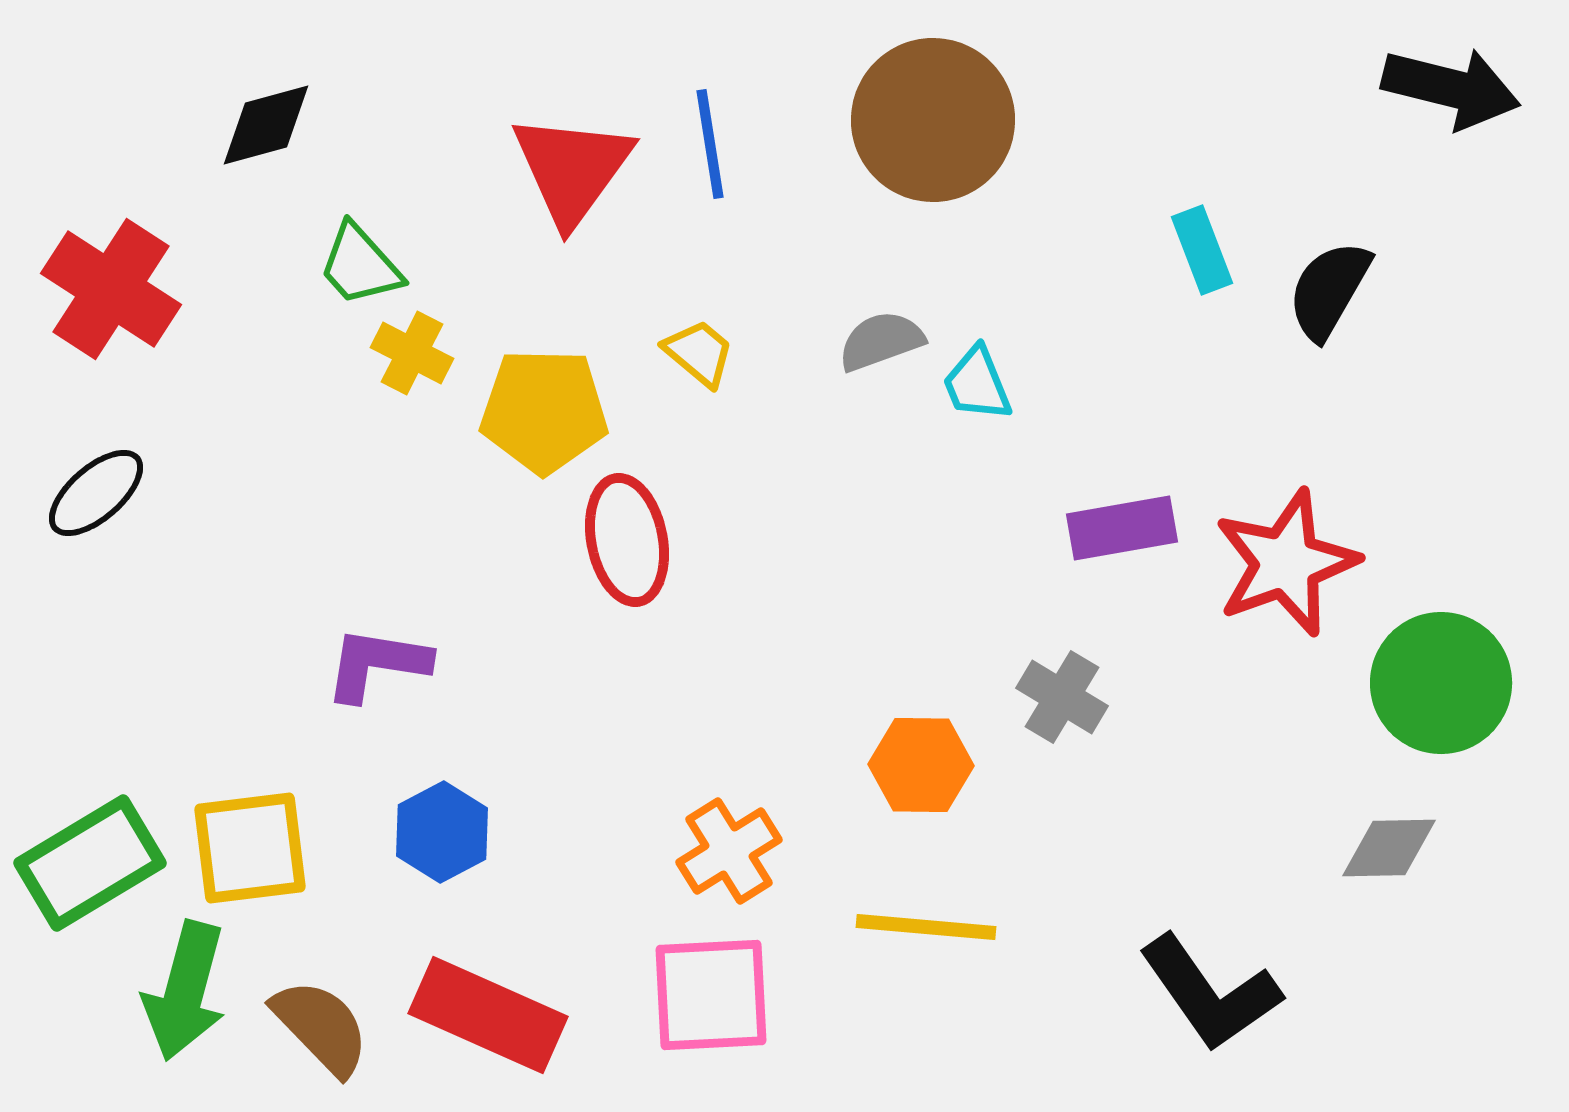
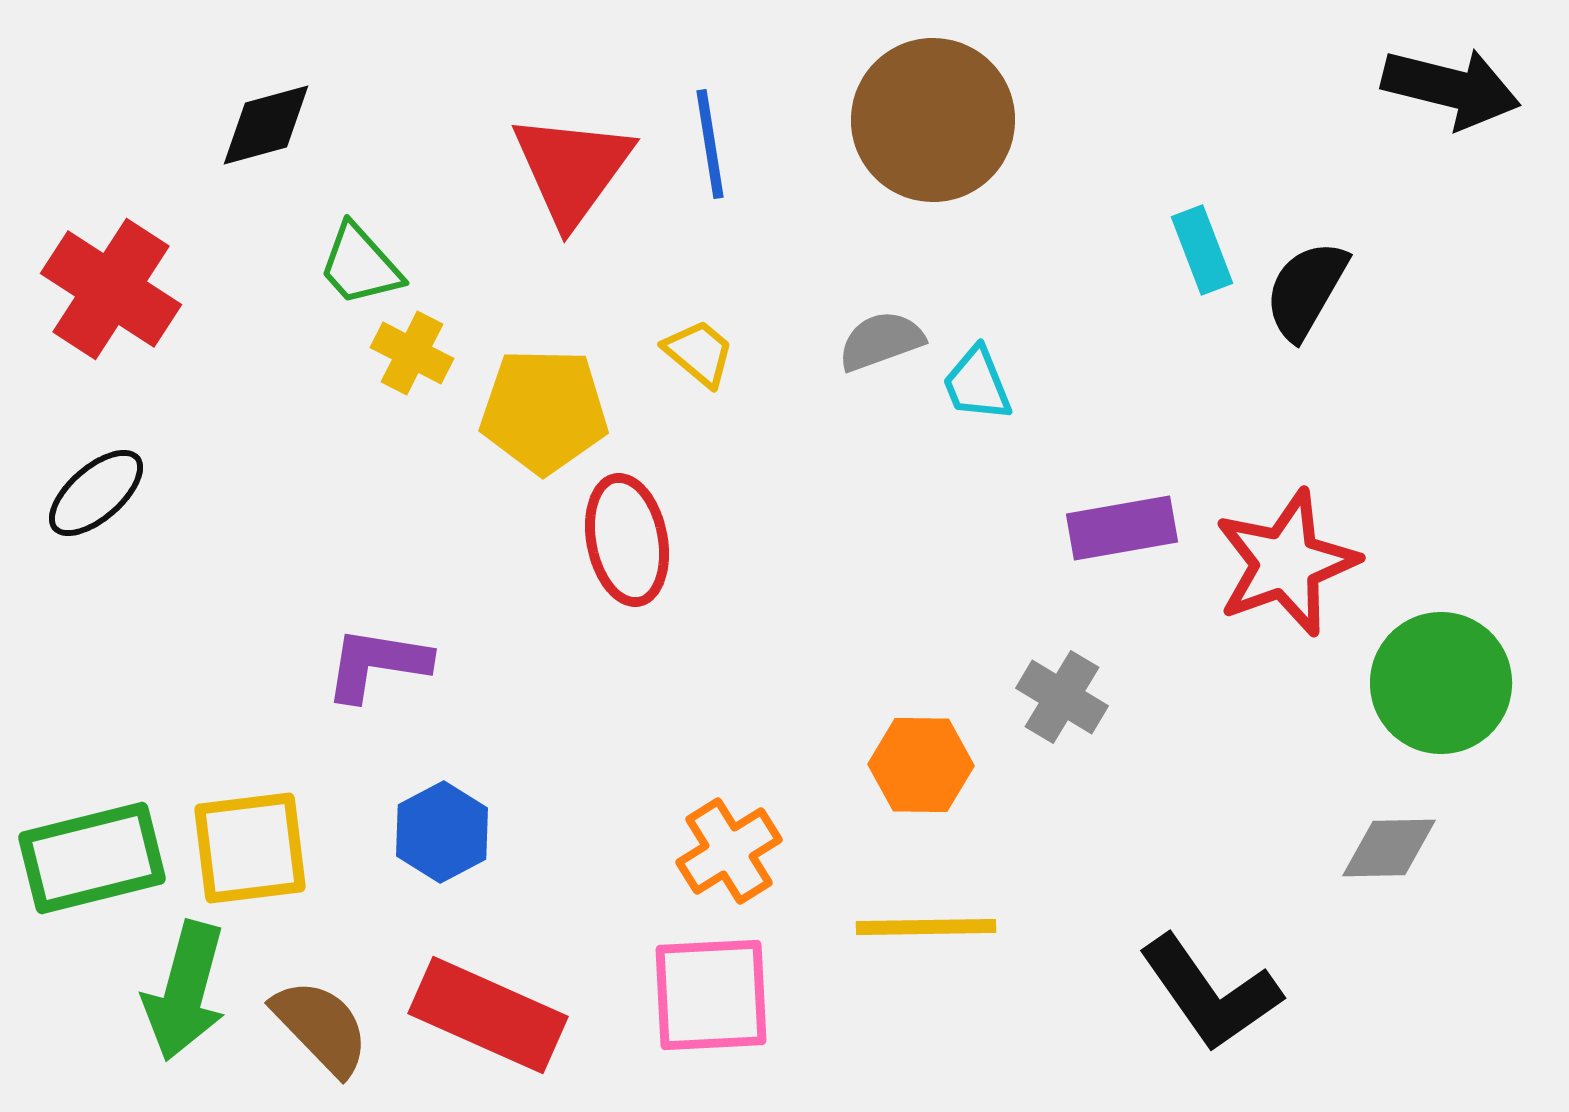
black semicircle: moved 23 px left
green rectangle: moved 2 px right, 5 px up; rotated 17 degrees clockwise
yellow line: rotated 6 degrees counterclockwise
